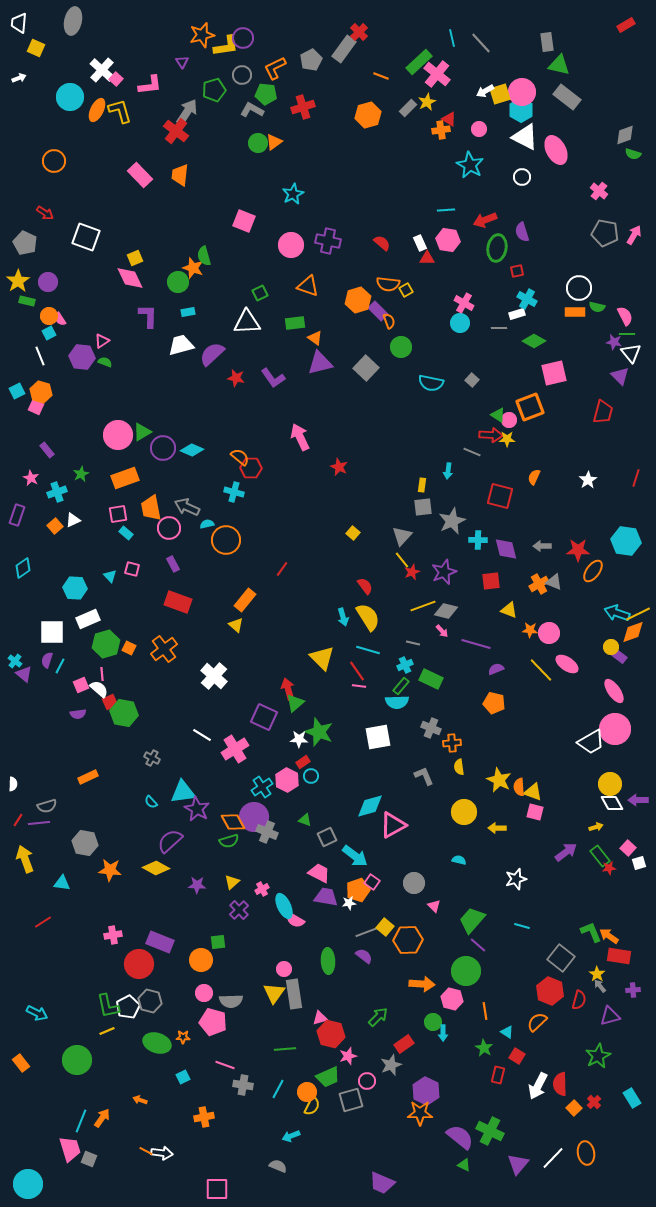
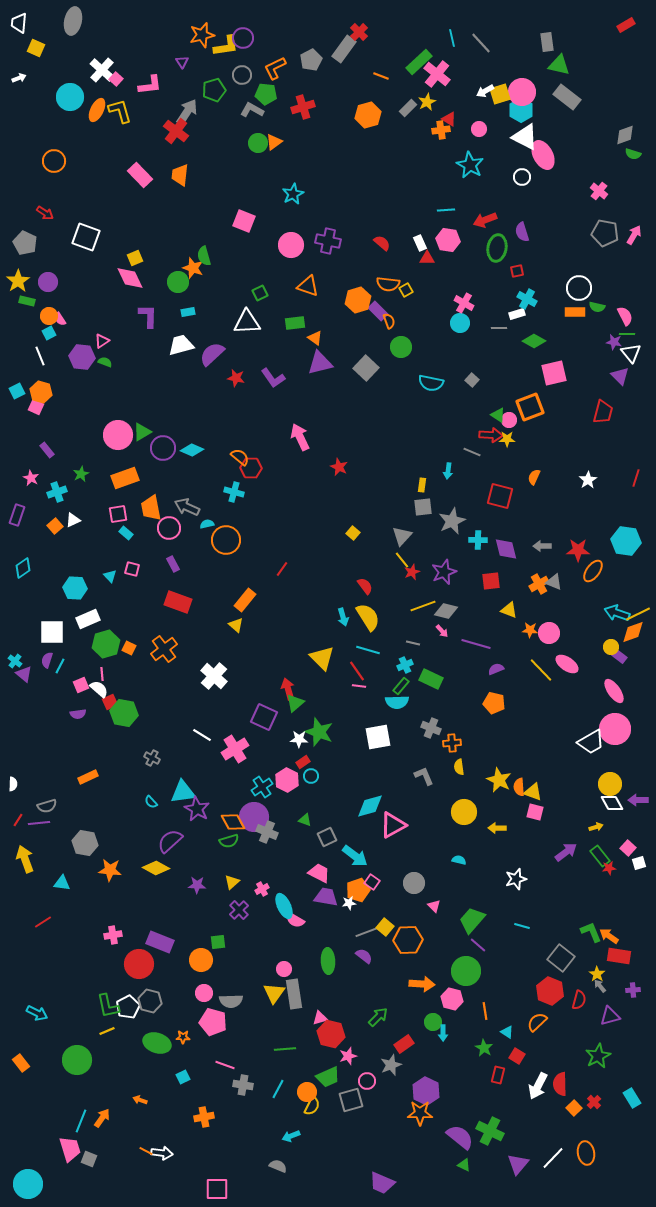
pink ellipse at (556, 150): moved 13 px left, 5 px down
